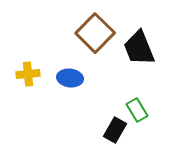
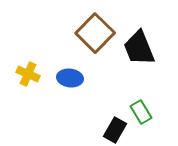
yellow cross: rotated 30 degrees clockwise
green rectangle: moved 4 px right, 2 px down
